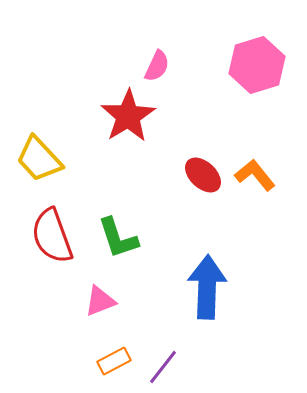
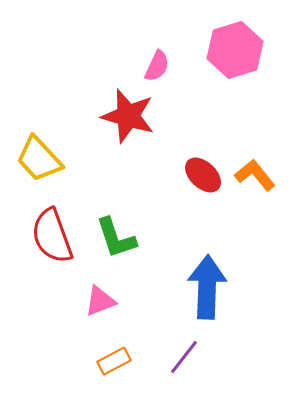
pink hexagon: moved 22 px left, 15 px up
red star: rotated 24 degrees counterclockwise
green L-shape: moved 2 px left
purple line: moved 21 px right, 10 px up
